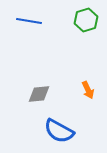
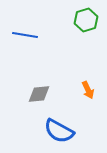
blue line: moved 4 px left, 14 px down
